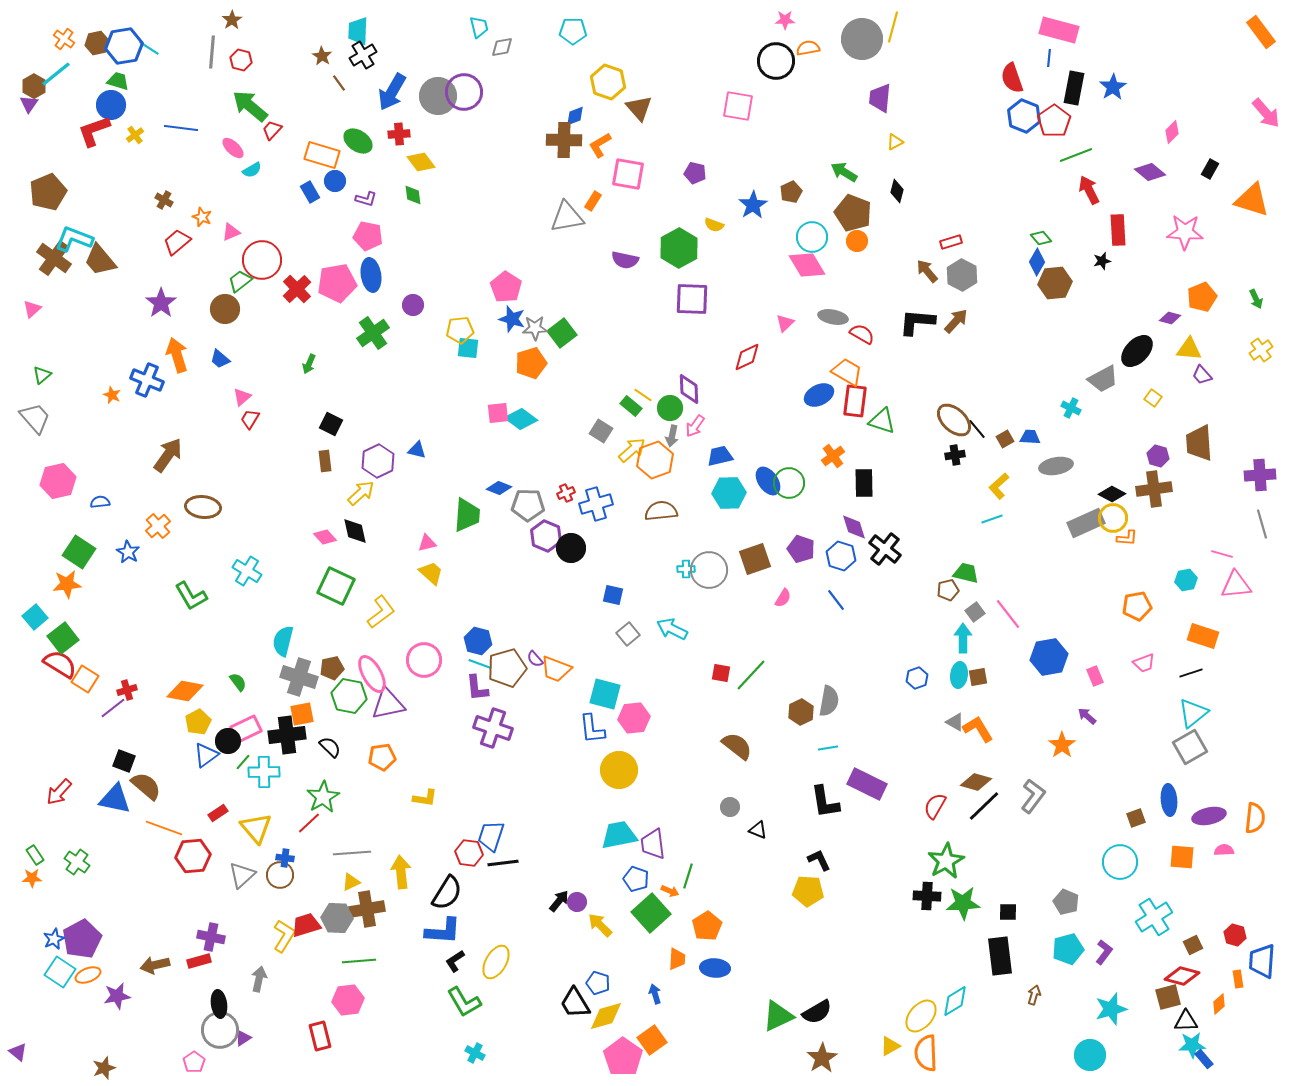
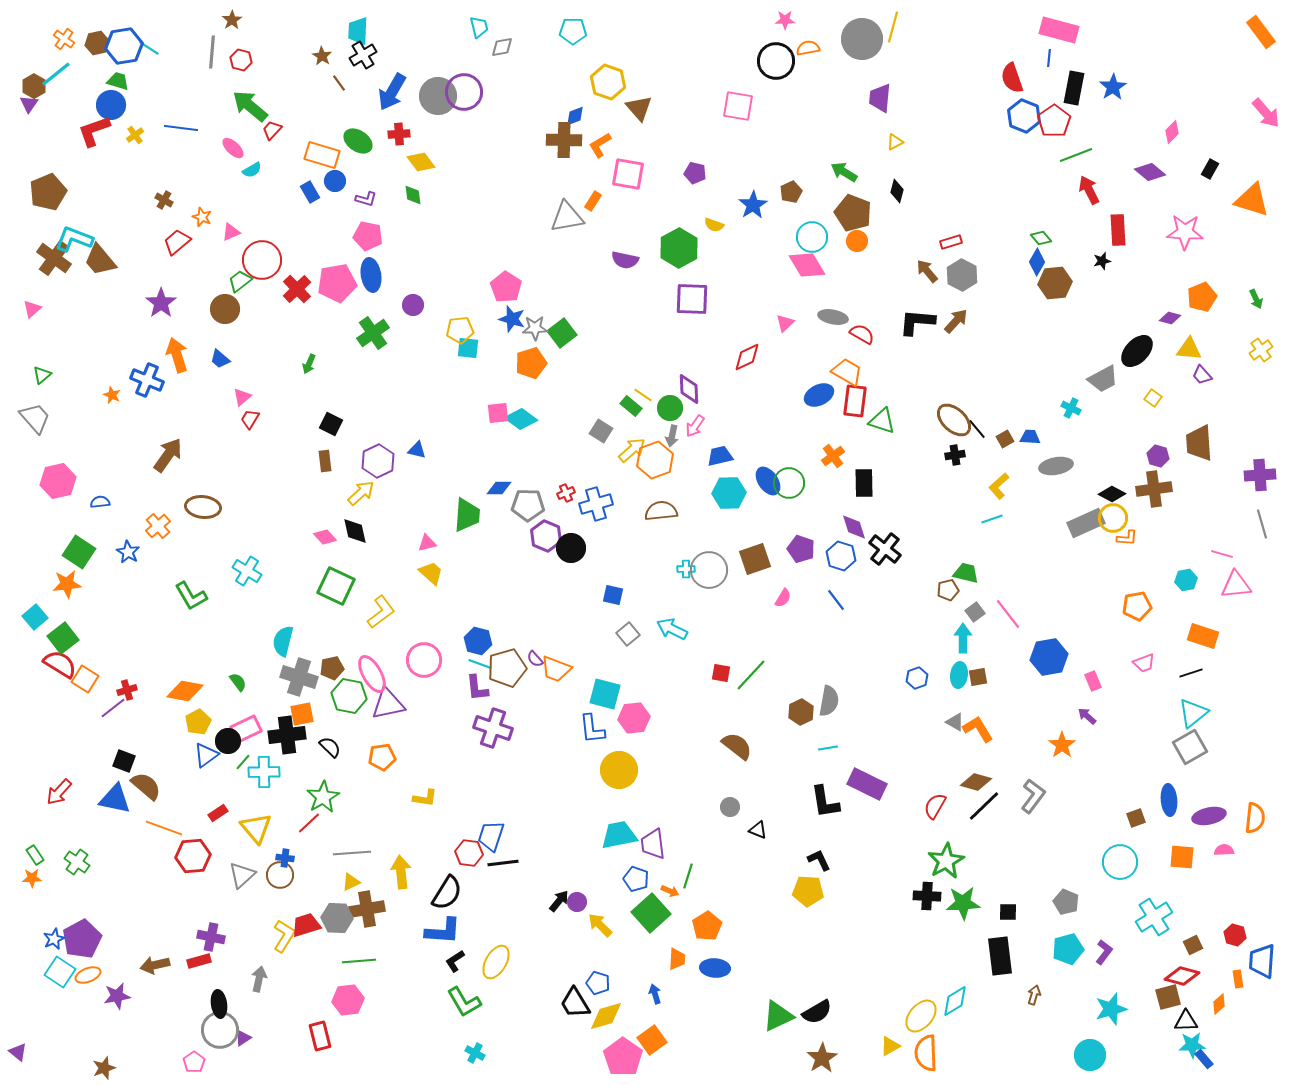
blue diamond at (499, 488): rotated 20 degrees counterclockwise
pink rectangle at (1095, 676): moved 2 px left, 5 px down
